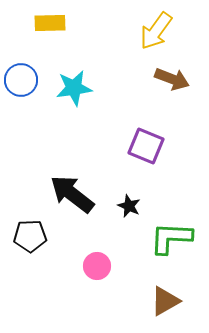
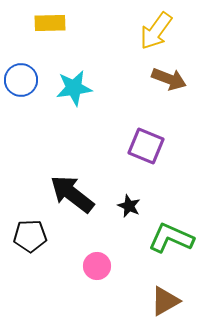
brown arrow: moved 3 px left
green L-shape: rotated 21 degrees clockwise
